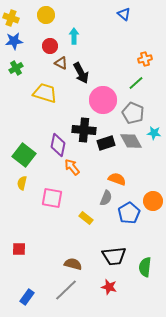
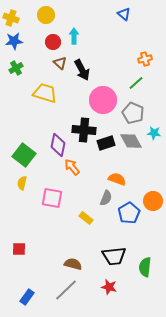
red circle: moved 3 px right, 4 px up
brown triangle: moved 1 px left; rotated 16 degrees clockwise
black arrow: moved 1 px right, 3 px up
